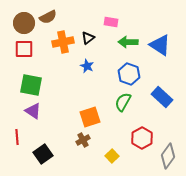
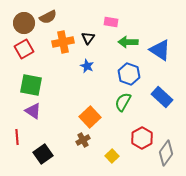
black triangle: rotated 16 degrees counterclockwise
blue triangle: moved 5 px down
red square: rotated 30 degrees counterclockwise
orange square: rotated 25 degrees counterclockwise
gray diamond: moved 2 px left, 3 px up
